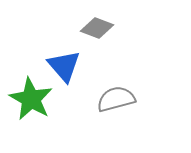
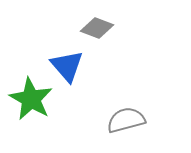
blue triangle: moved 3 px right
gray semicircle: moved 10 px right, 21 px down
